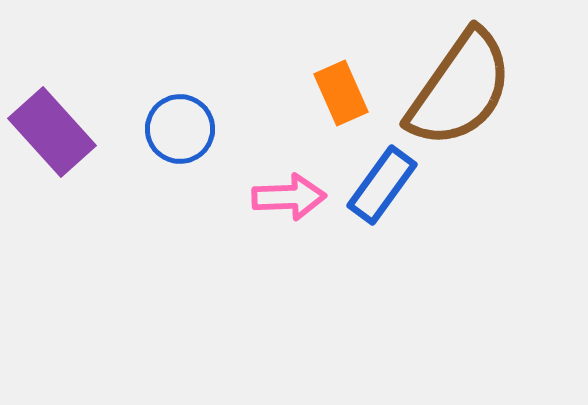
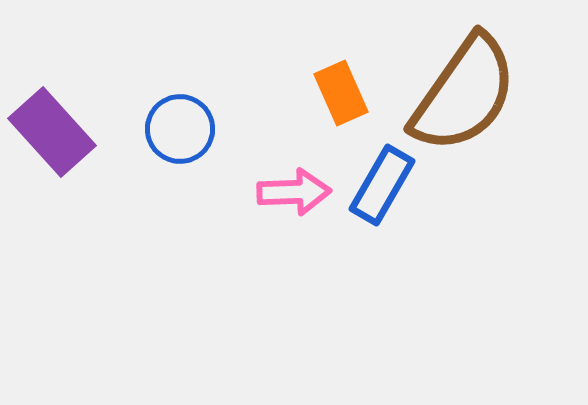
brown semicircle: moved 4 px right, 5 px down
blue rectangle: rotated 6 degrees counterclockwise
pink arrow: moved 5 px right, 5 px up
